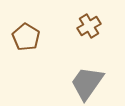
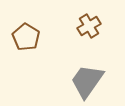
gray trapezoid: moved 2 px up
